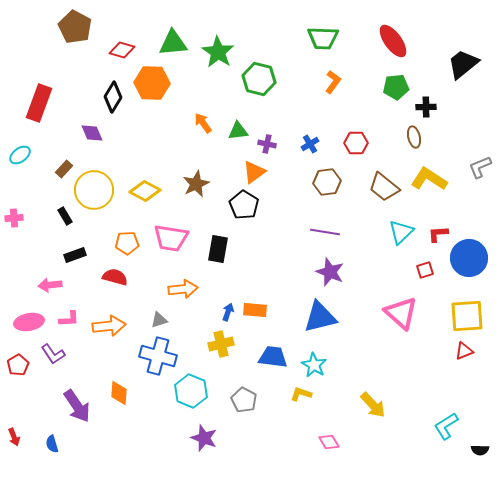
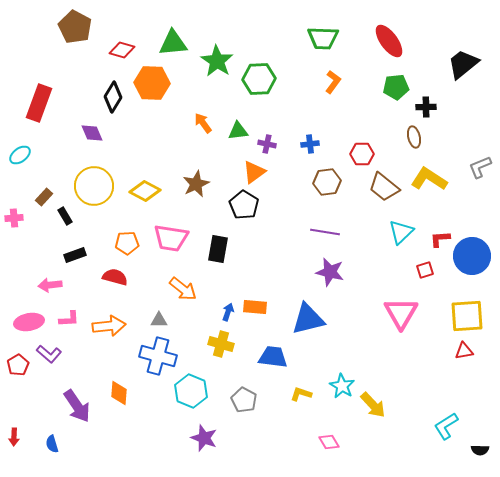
red ellipse at (393, 41): moved 4 px left
green star at (218, 52): moved 1 px left, 9 px down
green hexagon at (259, 79): rotated 16 degrees counterclockwise
red hexagon at (356, 143): moved 6 px right, 11 px down
blue cross at (310, 144): rotated 24 degrees clockwise
brown rectangle at (64, 169): moved 20 px left, 28 px down
yellow circle at (94, 190): moved 4 px up
red L-shape at (438, 234): moved 2 px right, 5 px down
blue circle at (469, 258): moved 3 px right, 2 px up
purple star at (330, 272): rotated 8 degrees counterclockwise
orange arrow at (183, 289): rotated 44 degrees clockwise
orange rectangle at (255, 310): moved 3 px up
pink triangle at (401, 313): rotated 18 degrees clockwise
blue triangle at (320, 317): moved 12 px left, 2 px down
gray triangle at (159, 320): rotated 18 degrees clockwise
yellow cross at (221, 344): rotated 30 degrees clockwise
red triangle at (464, 351): rotated 12 degrees clockwise
purple L-shape at (53, 354): moved 4 px left; rotated 15 degrees counterclockwise
cyan star at (314, 365): moved 28 px right, 21 px down
red arrow at (14, 437): rotated 24 degrees clockwise
